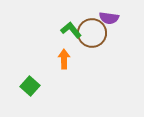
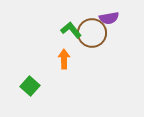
purple semicircle: rotated 18 degrees counterclockwise
